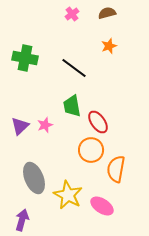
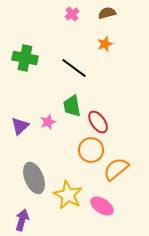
orange star: moved 4 px left, 2 px up
pink star: moved 3 px right, 3 px up
orange semicircle: rotated 40 degrees clockwise
